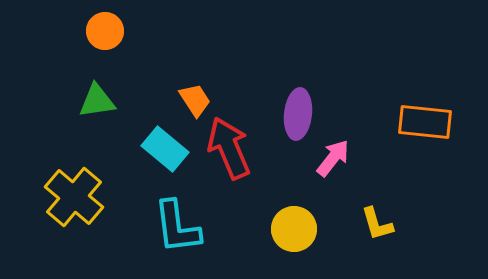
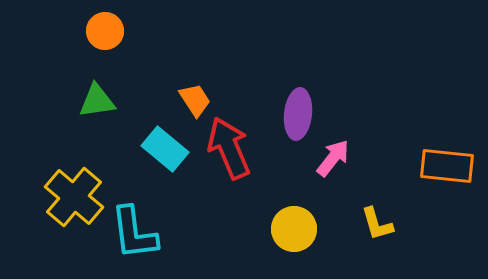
orange rectangle: moved 22 px right, 44 px down
cyan L-shape: moved 43 px left, 6 px down
